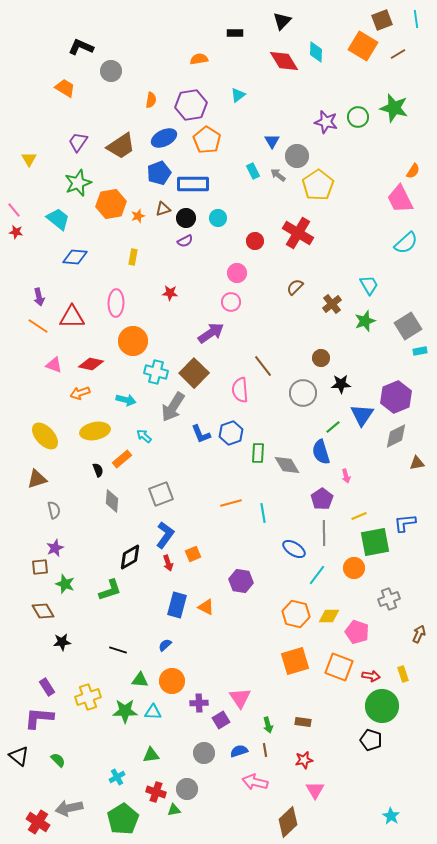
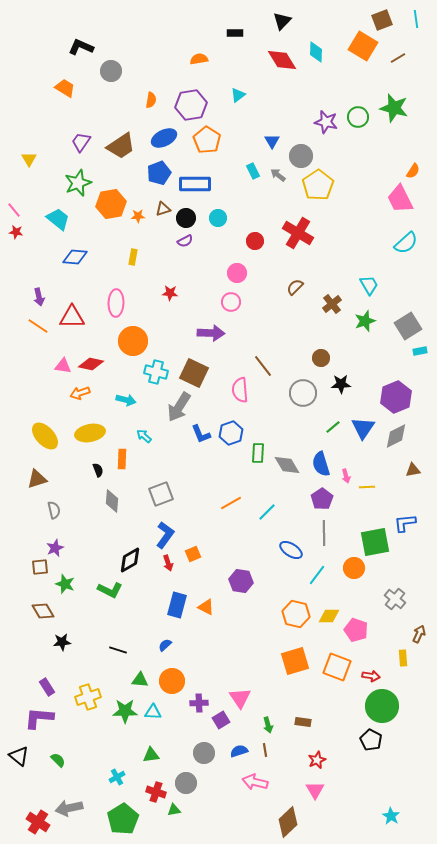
brown line at (398, 54): moved 4 px down
red diamond at (284, 61): moved 2 px left, 1 px up
purple trapezoid at (78, 142): moved 3 px right
gray circle at (297, 156): moved 4 px right
blue rectangle at (193, 184): moved 2 px right
orange star at (138, 216): rotated 16 degrees clockwise
purple arrow at (211, 333): rotated 36 degrees clockwise
pink triangle at (54, 365): moved 9 px right, 1 px down; rotated 12 degrees counterclockwise
brown square at (194, 373): rotated 20 degrees counterclockwise
gray arrow at (173, 407): moved 6 px right
blue triangle at (362, 415): moved 1 px right, 13 px down
yellow ellipse at (95, 431): moved 5 px left, 2 px down
blue semicircle at (321, 452): moved 12 px down
orange rectangle at (122, 459): rotated 48 degrees counterclockwise
brown triangle at (417, 463): moved 4 px left, 7 px down
orange line at (231, 503): rotated 15 degrees counterclockwise
cyan line at (263, 513): moved 4 px right, 1 px up; rotated 54 degrees clockwise
yellow line at (359, 516): moved 8 px right, 29 px up; rotated 21 degrees clockwise
blue ellipse at (294, 549): moved 3 px left, 1 px down
black diamond at (130, 557): moved 3 px down
green L-shape at (110, 590): rotated 45 degrees clockwise
gray cross at (389, 599): moved 6 px right; rotated 30 degrees counterclockwise
pink pentagon at (357, 632): moved 1 px left, 2 px up
orange square at (339, 667): moved 2 px left
yellow rectangle at (403, 674): moved 16 px up; rotated 14 degrees clockwise
black pentagon at (371, 740): rotated 10 degrees clockwise
red star at (304, 760): moved 13 px right; rotated 12 degrees counterclockwise
gray circle at (187, 789): moved 1 px left, 6 px up
